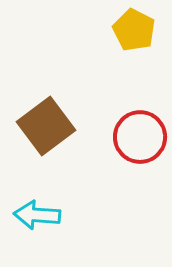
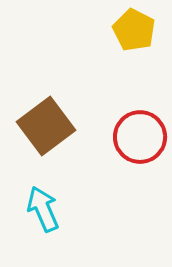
cyan arrow: moved 6 px right, 6 px up; rotated 63 degrees clockwise
